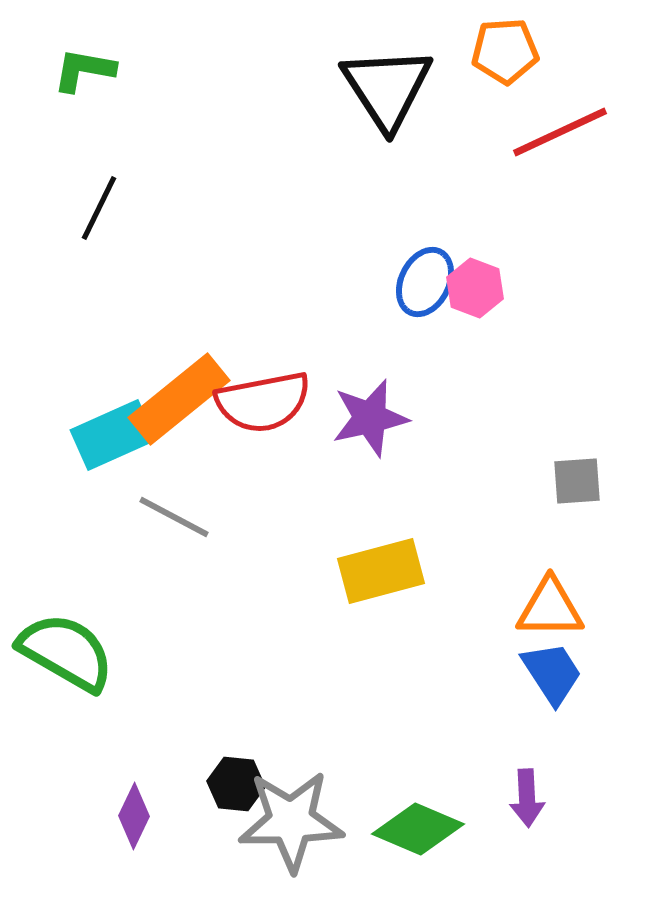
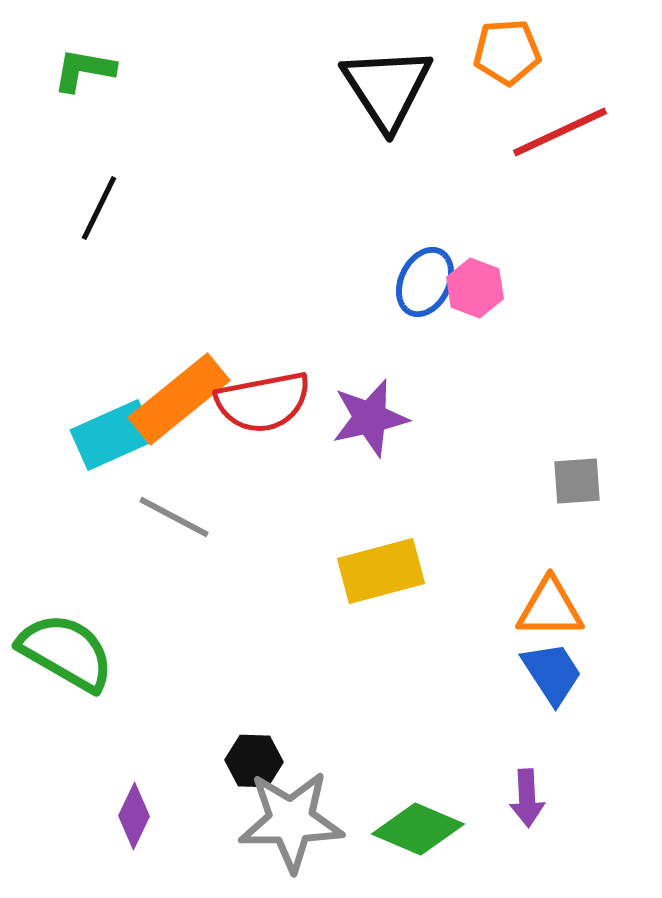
orange pentagon: moved 2 px right, 1 px down
black hexagon: moved 18 px right, 23 px up; rotated 4 degrees counterclockwise
